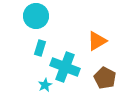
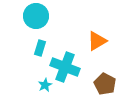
brown pentagon: moved 6 px down
